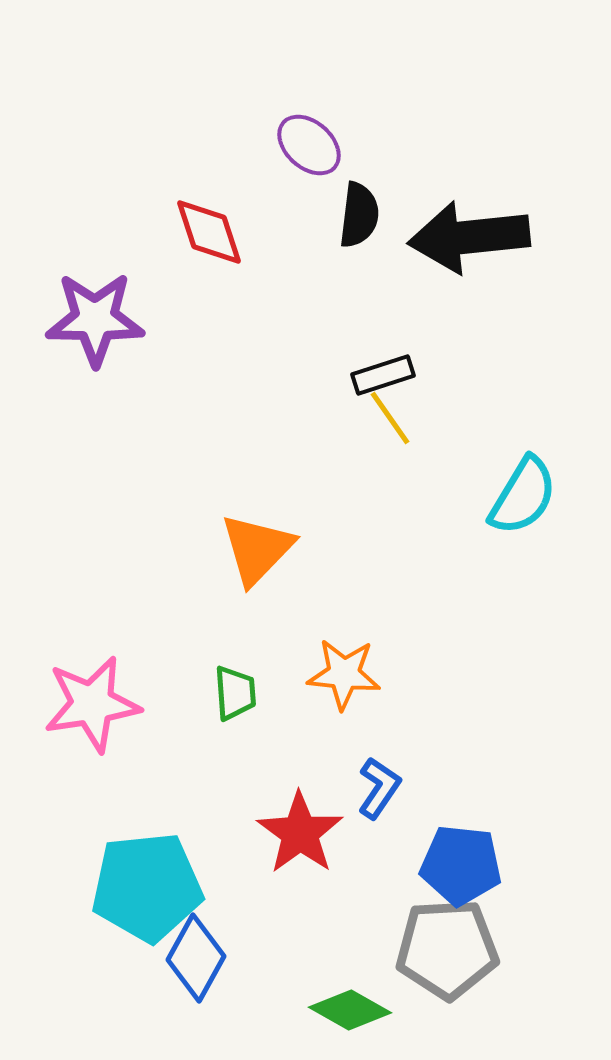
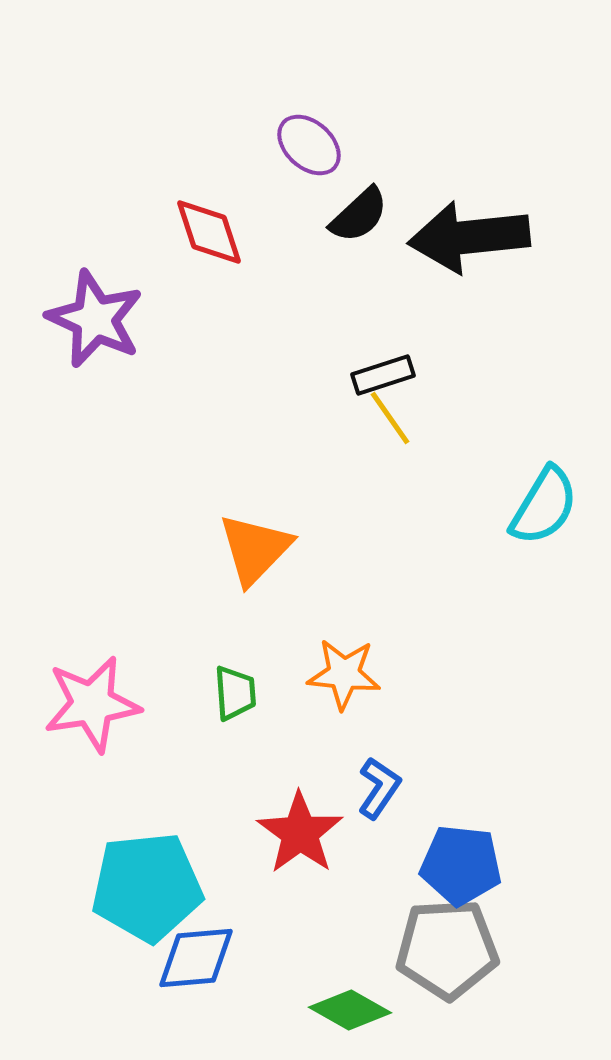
black semicircle: rotated 40 degrees clockwise
purple star: rotated 24 degrees clockwise
cyan semicircle: moved 21 px right, 10 px down
orange triangle: moved 2 px left
blue diamond: rotated 56 degrees clockwise
